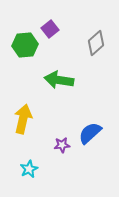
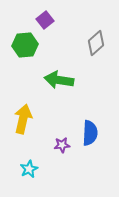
purple square: moved 5 px left, 9 px up
blue semicircle: rotated 135 degrees clockwise
